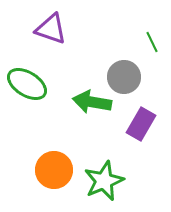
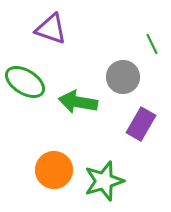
green line: moved 2 px down
gray circle: moved 1 px left
green ellipse: moved 2 px left, 2 px up
green arrow: moved 14 px left
green star: rotated 6 degrees clockwise
